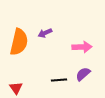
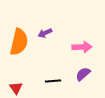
black line: moved 6 px left, 1 px down
